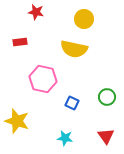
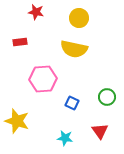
yellow circle: moved 5 px left, 1 px up
pink hexagon: rotated 16 degrees counterclockwise
red triangle: moved 6 px left, 5 px up
